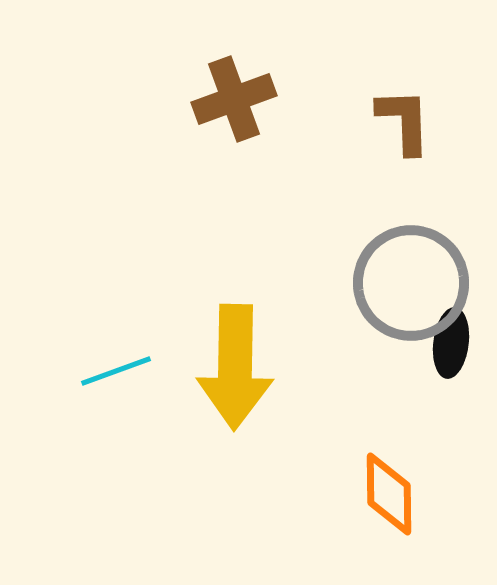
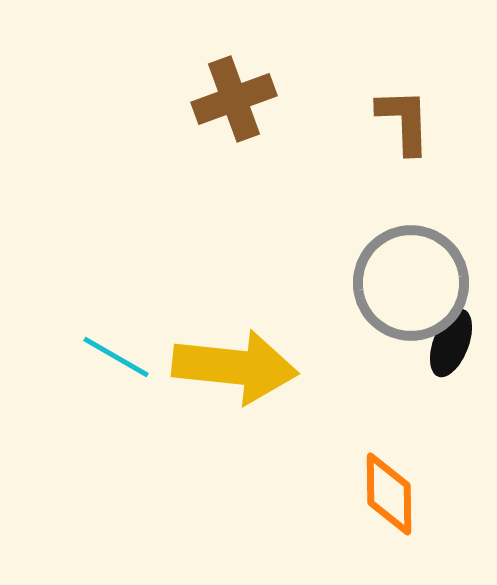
black ellipse: rotated 14 degrees clockwise
yellow arrow: rotated 85 degrees counterclockwise
cyan line: moved 14 px up; rotated 50 degrees clockwise
